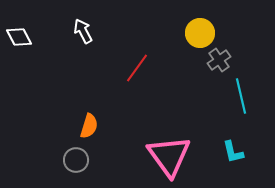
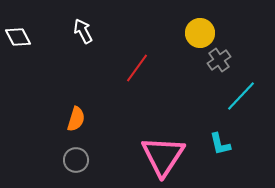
white diamond: moved 1 px left
cyan line: rotated 56 degrees clockwise
orange semicircle: moved 13 px left, 7 px up
cyan L-shape: moved 13 px left, 8 px up
pink triangle: moved 6 px left; rotated 9 degrees clockwise
